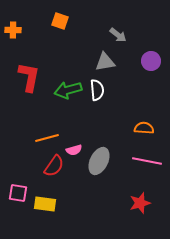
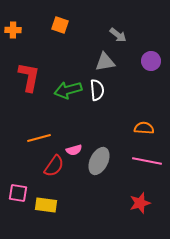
orange square: moved 4 px down
orange line: moved 8 px left
yellow rectangle: moved 1 px right, 1 px down
